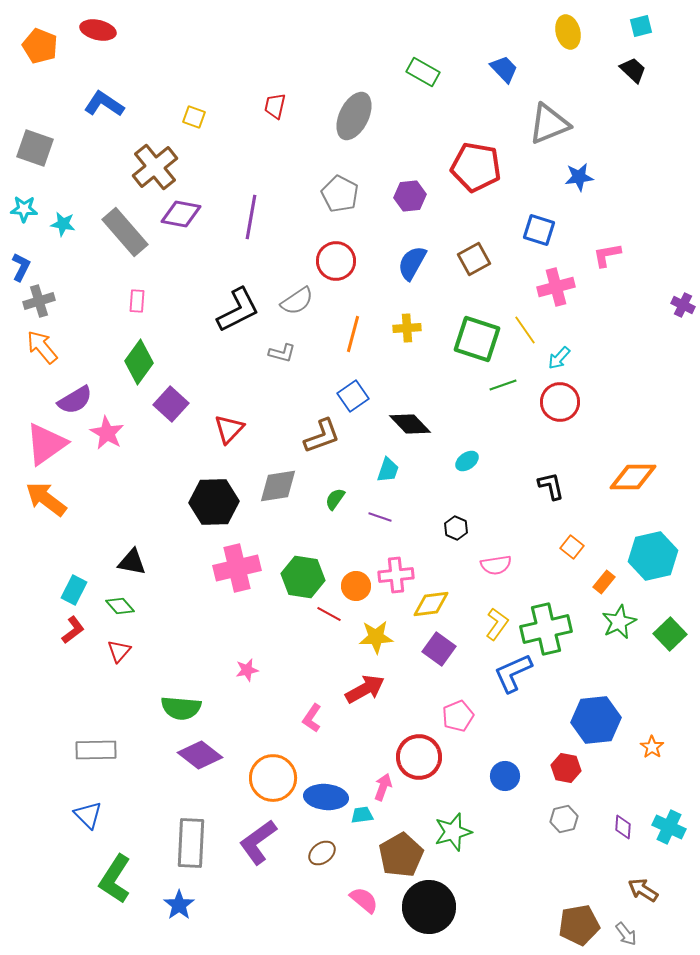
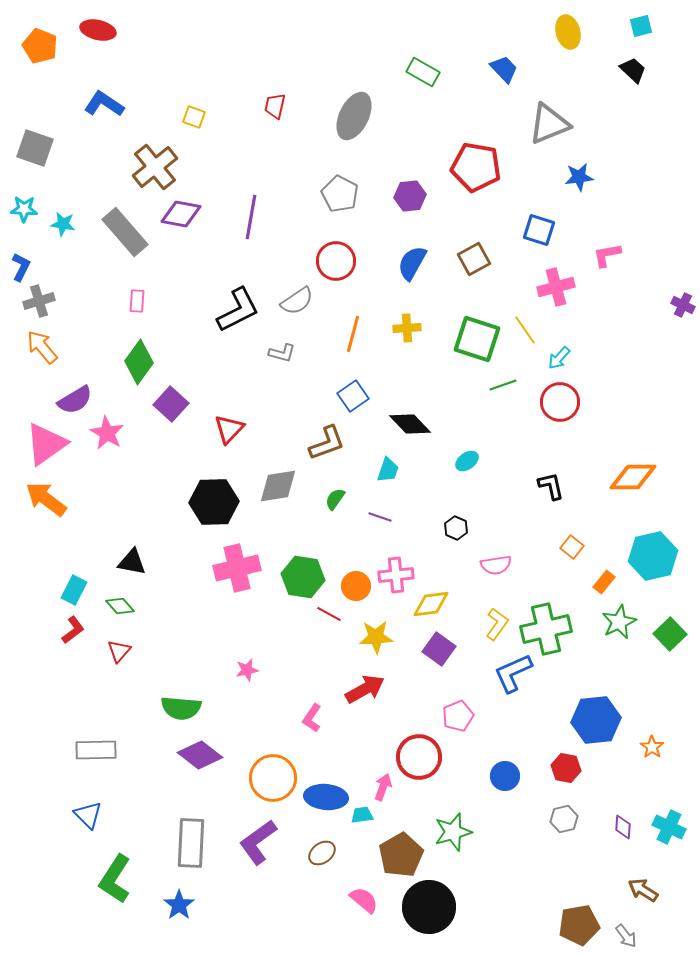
brown L-shape at (322, 436): moved 5 px right, 7 px down
gray arrow at (626, 934): moved 2 px down
